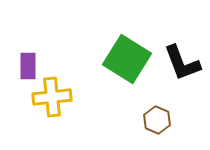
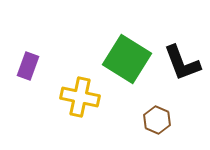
purple rectangle: rotated 20 degrees clockwise
yellow cross: moved 28 px right; rotated 18 degrees clockwise
